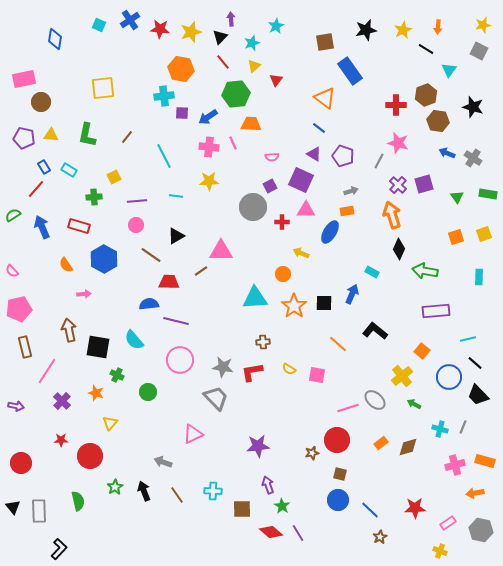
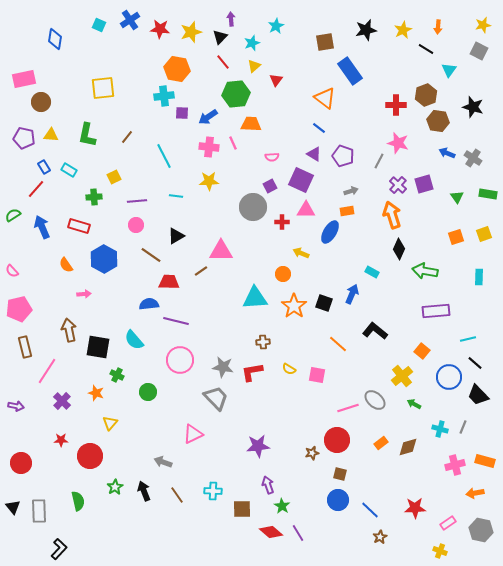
orange hexagon at (181, 69): moved 4 px left
black square at (324, 303): rotated 18 degrees clockwise
